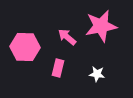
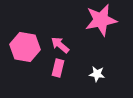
pink star: moved 6 px up
pink arrow: moved 7 px left, 8 px down
pink hexagon: rotated 8 degrees clockwise
